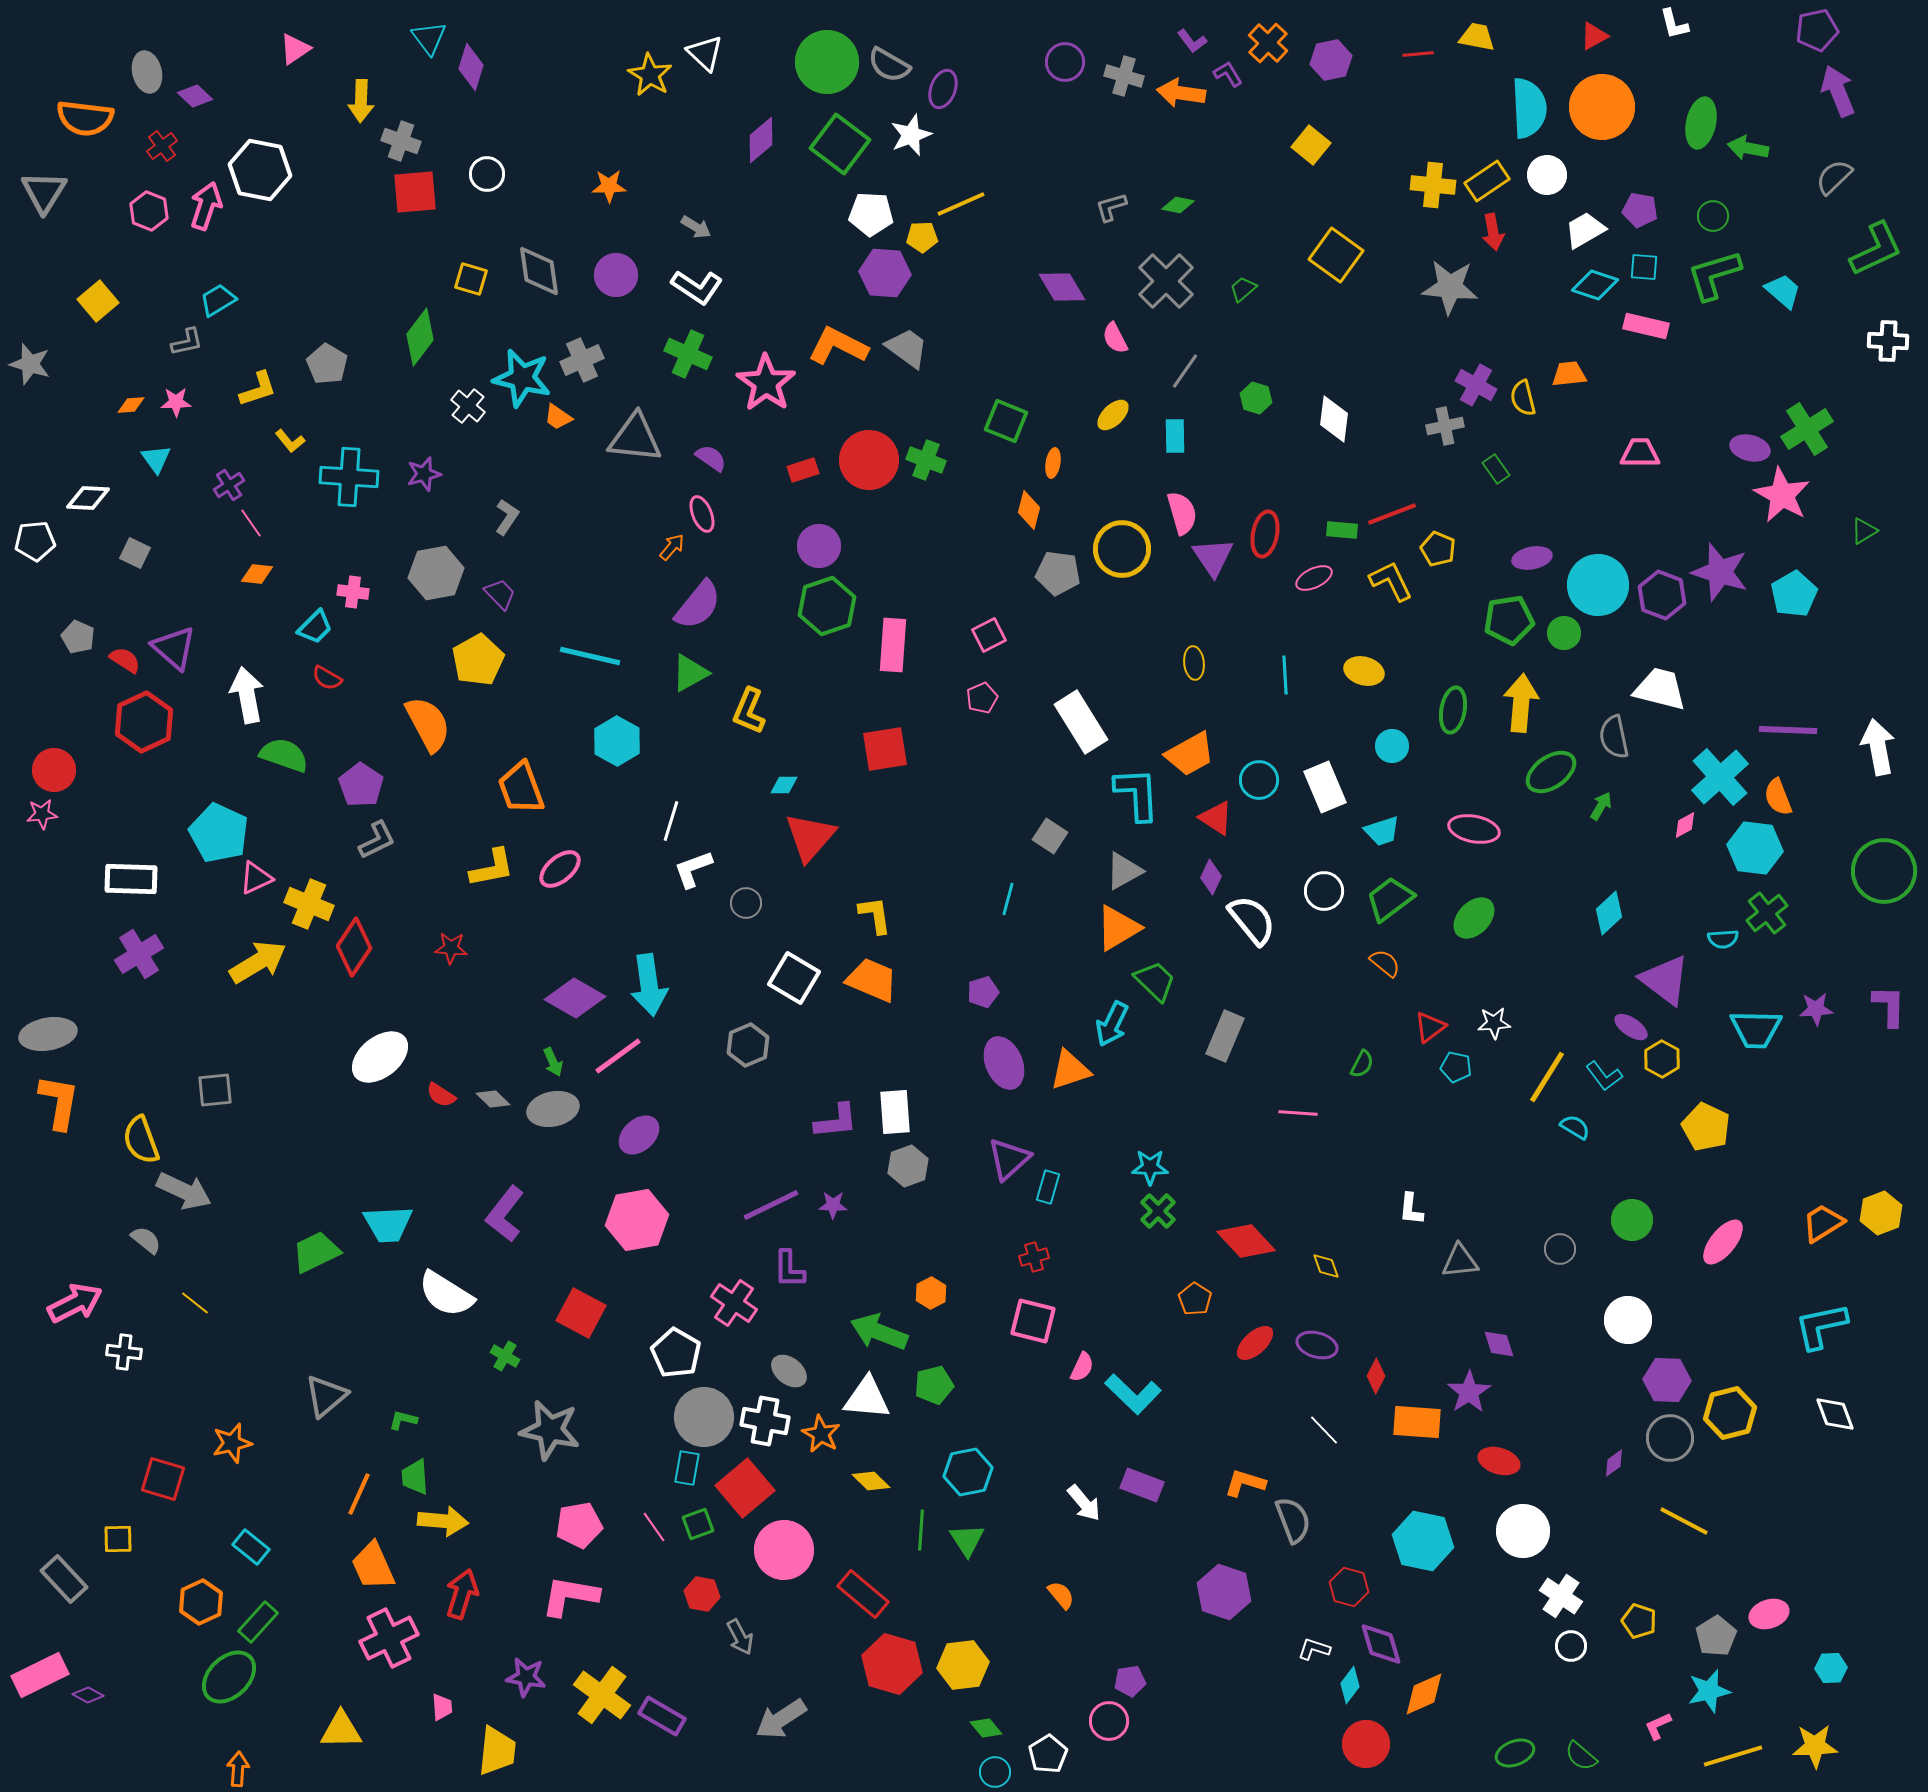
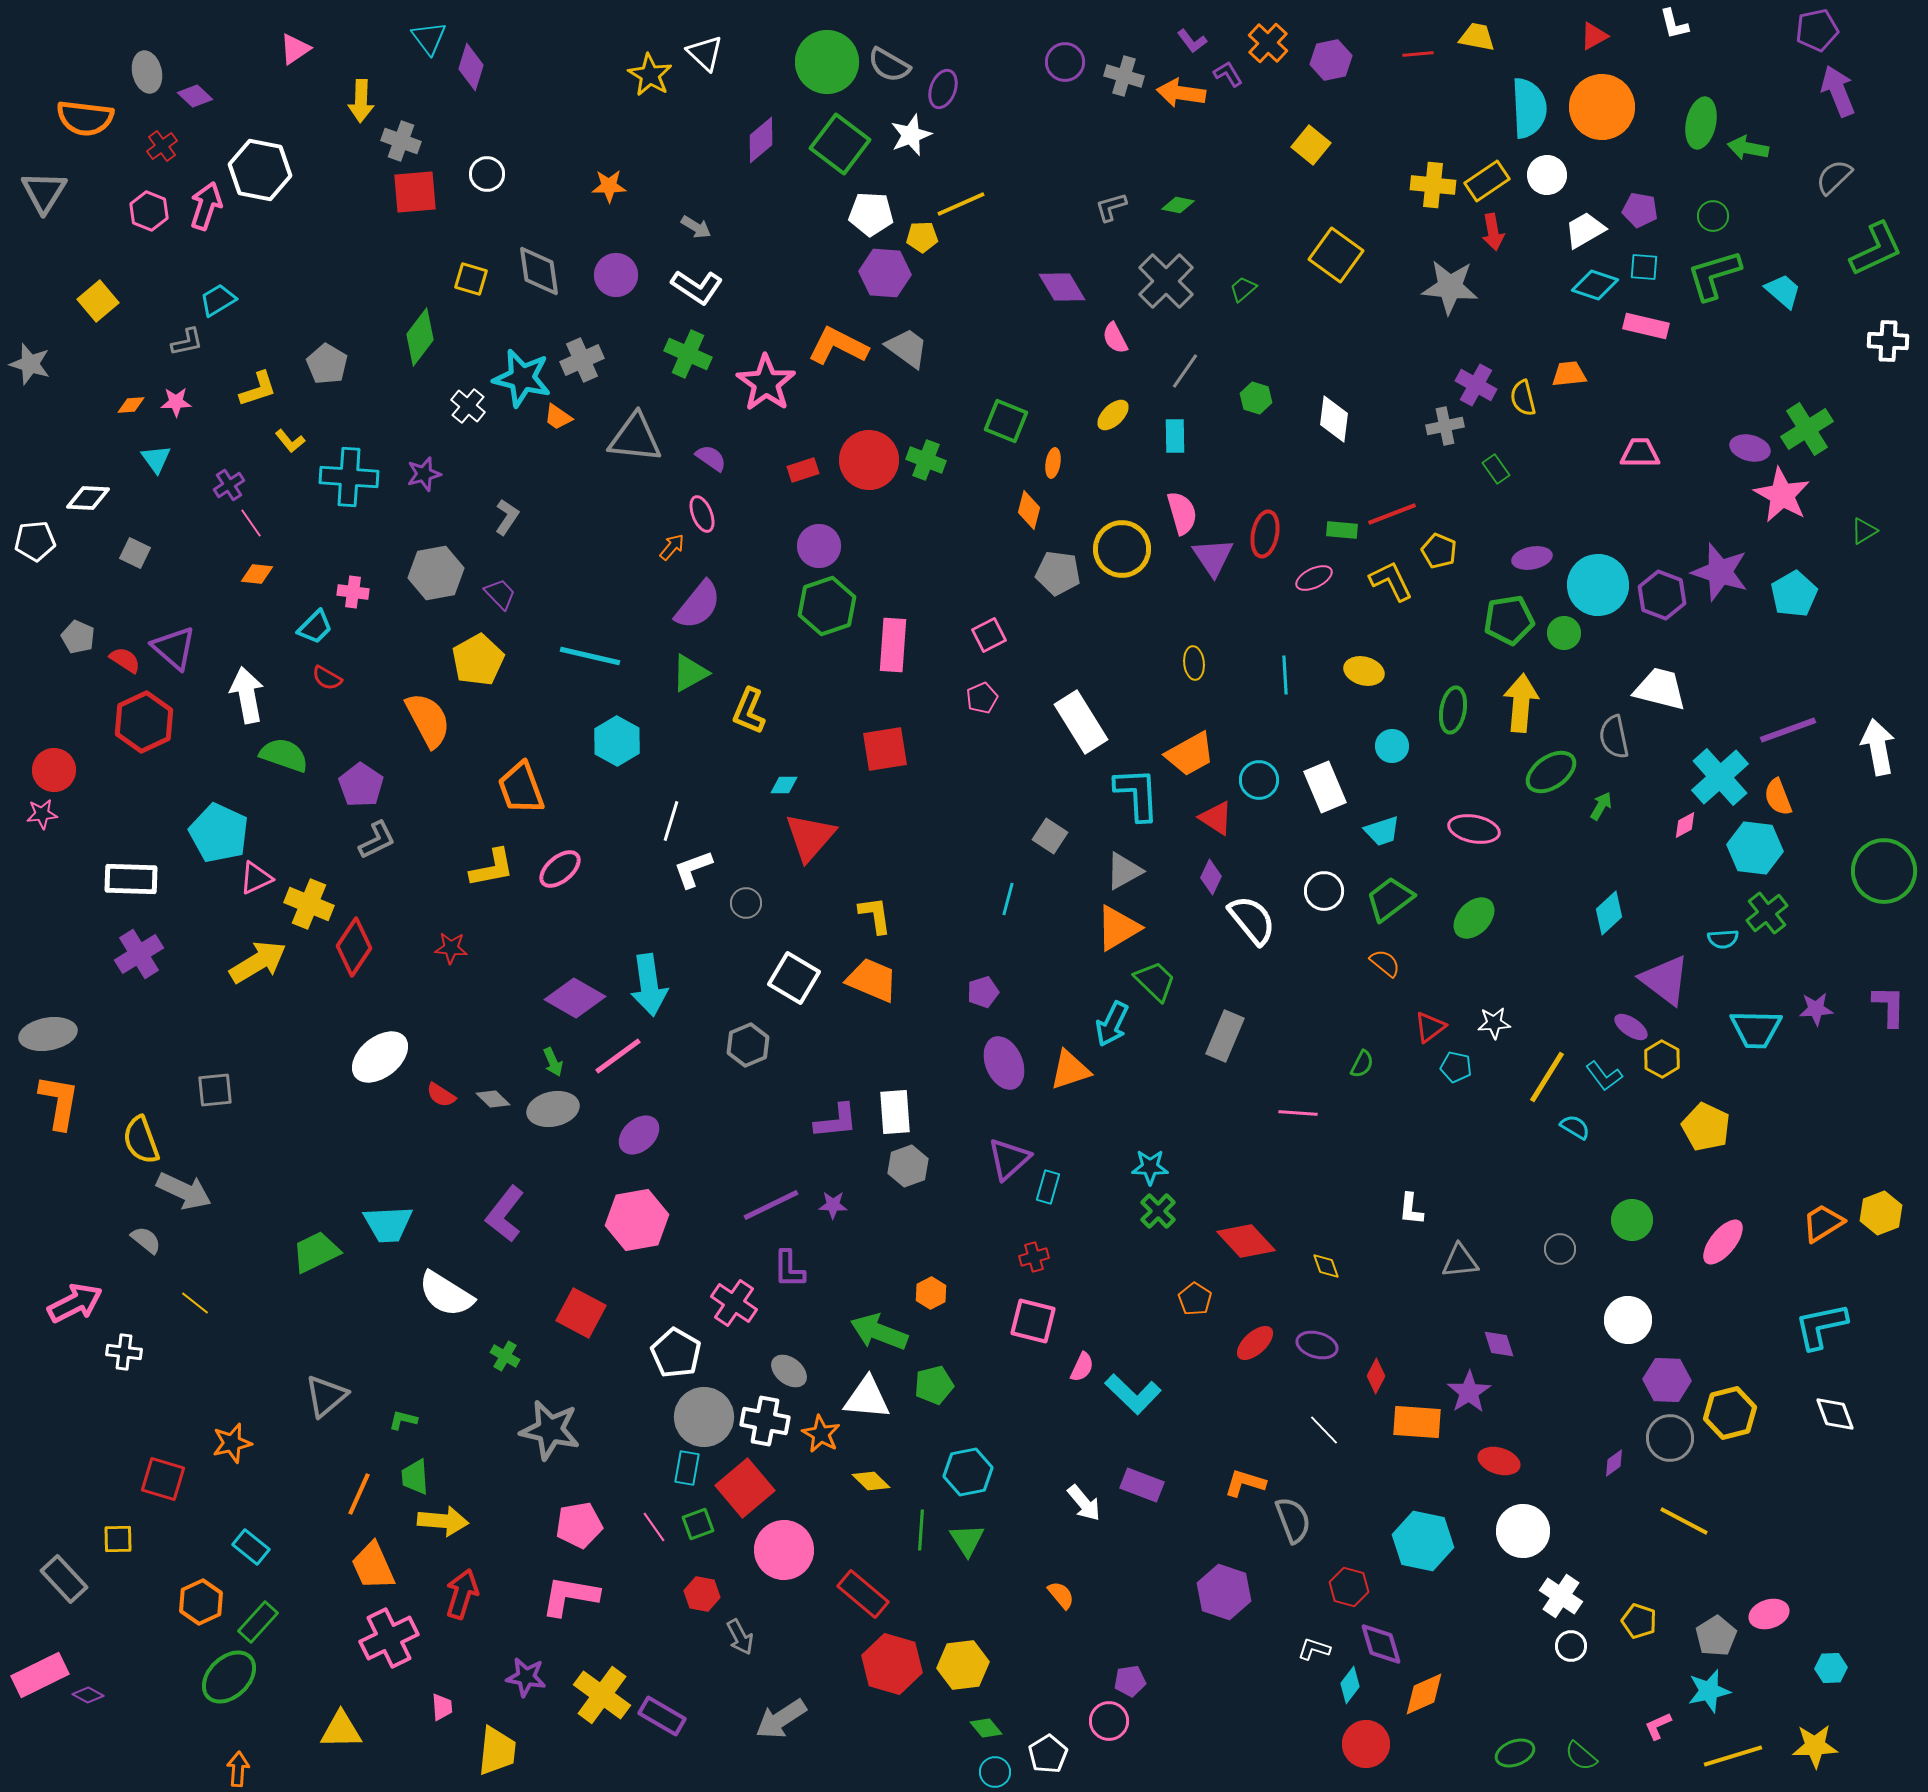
yellow pentagon at (1438, 549): moved 1 px right, 2 px down
orange semicircle at (428, 724): moved 4 px up
purple line at (1788, 730): rotated 22 degrees counterclockwise
